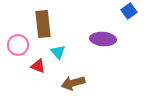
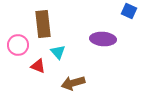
blue square: rotated 28 degrees counterclockwise
